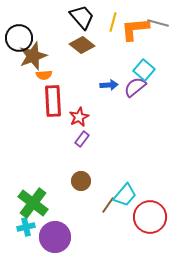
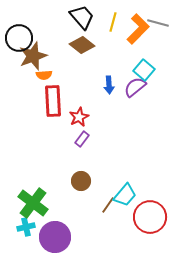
orange L-shape: moved 3 px right; rotated 140 degrees clockwise
blue arrow: rotated 90 degrees clockwise
